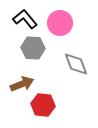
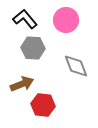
pink circle: moved 6 px right, 3 px up
gray diamond: moved 2 px down
